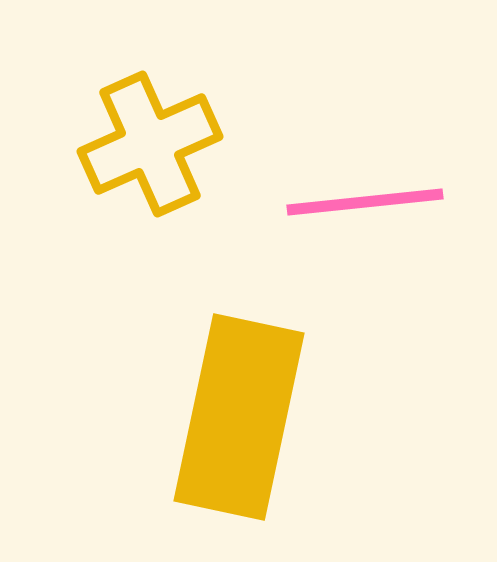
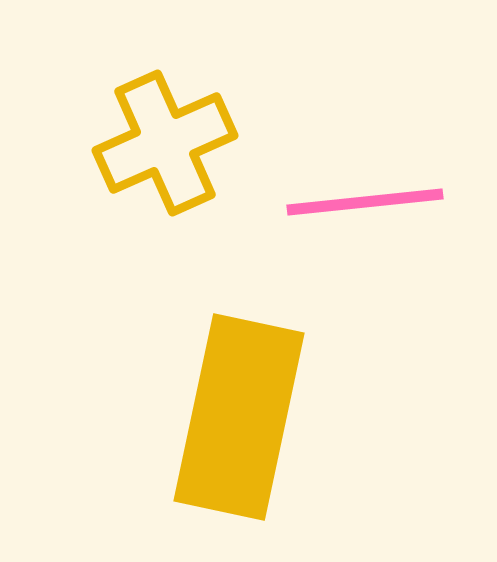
yellow cross: moved 15 px right, 1 px up
